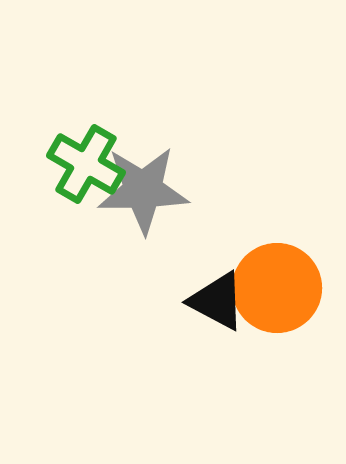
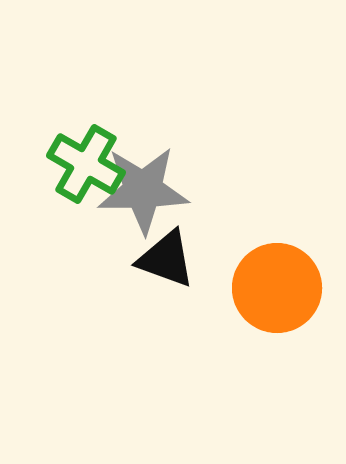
black triangle: moved 51 px left, 42 px up; rotated 8 degrees counterclockwise
